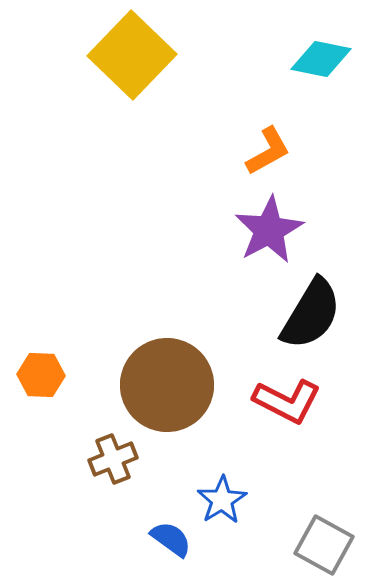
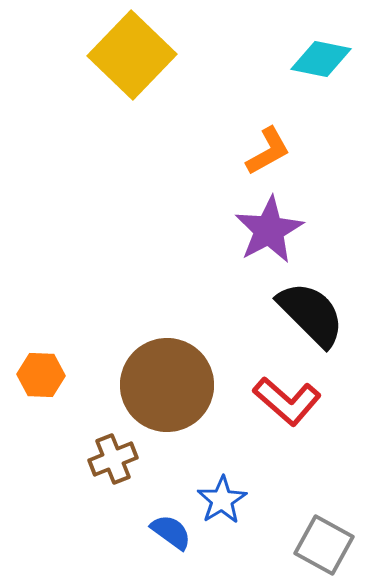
black semicircle: rotated 76 degrees counterclockwise
red L-shape: rotated 14 degrees clockwise
blue semicircle: moved 7 px up
